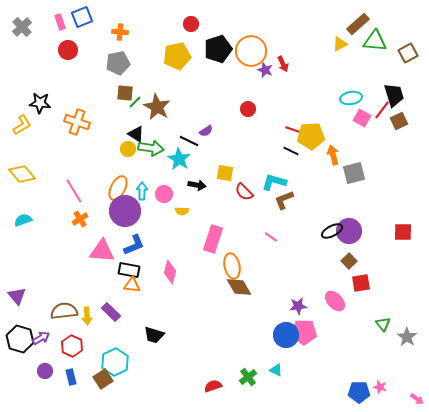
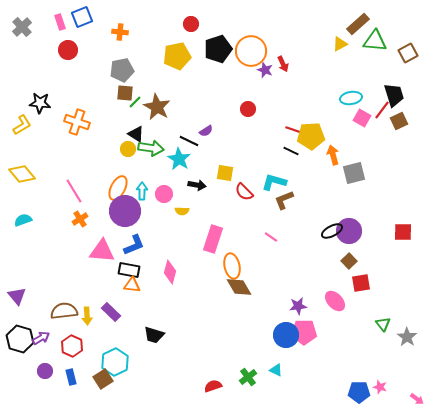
gray pentagon at (118, 63): moved 4 px right, 7 px down
